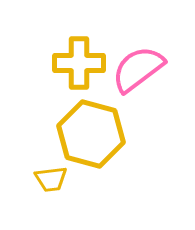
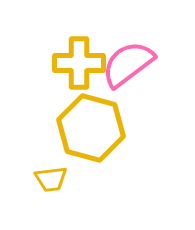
pink semicircle: moved 10 px left, 5 px up
yellow hexagon: moved 6 px up
